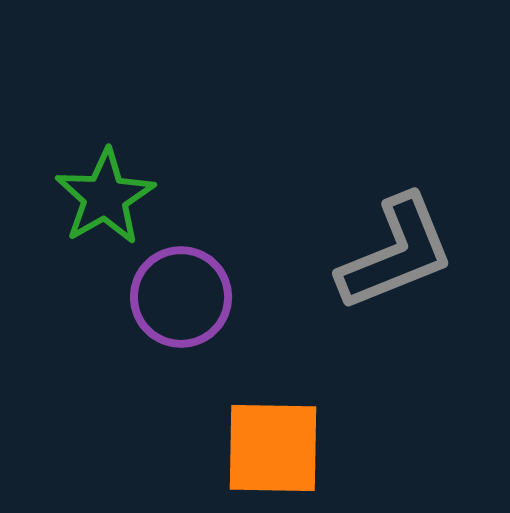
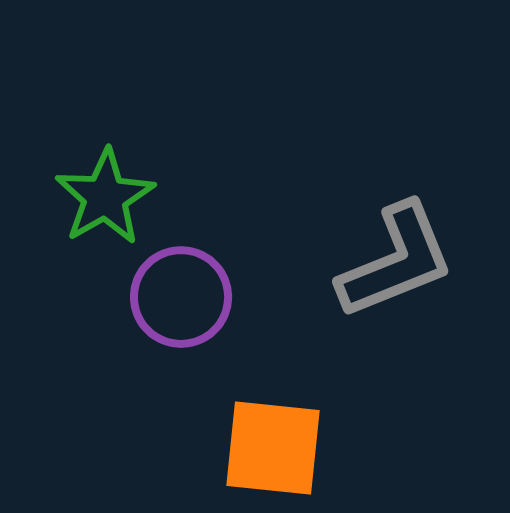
gray L-shape: moved 8 px down
orange square: rotated 5 degrees clockwise
